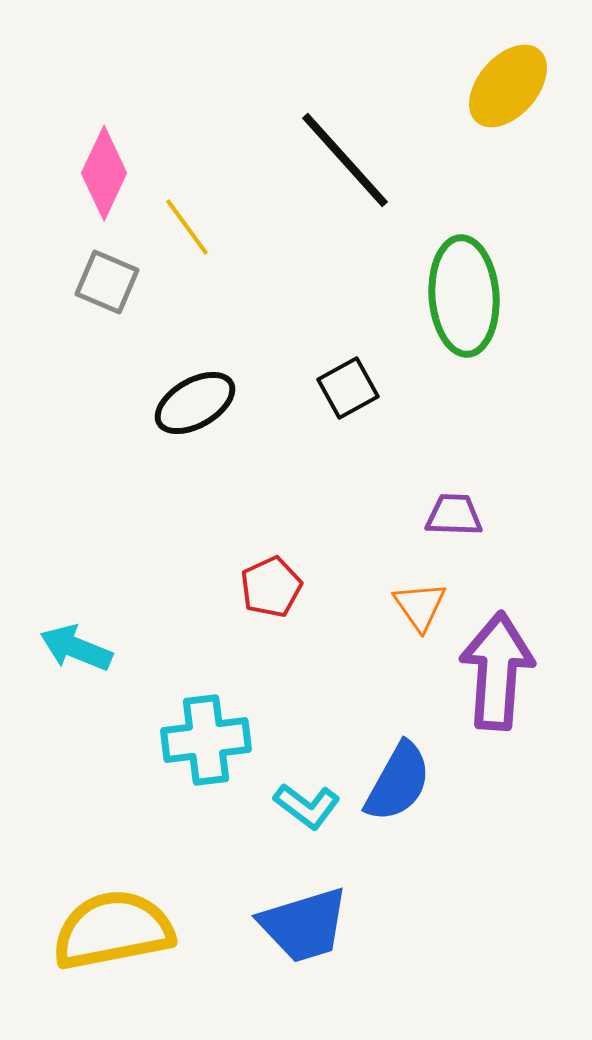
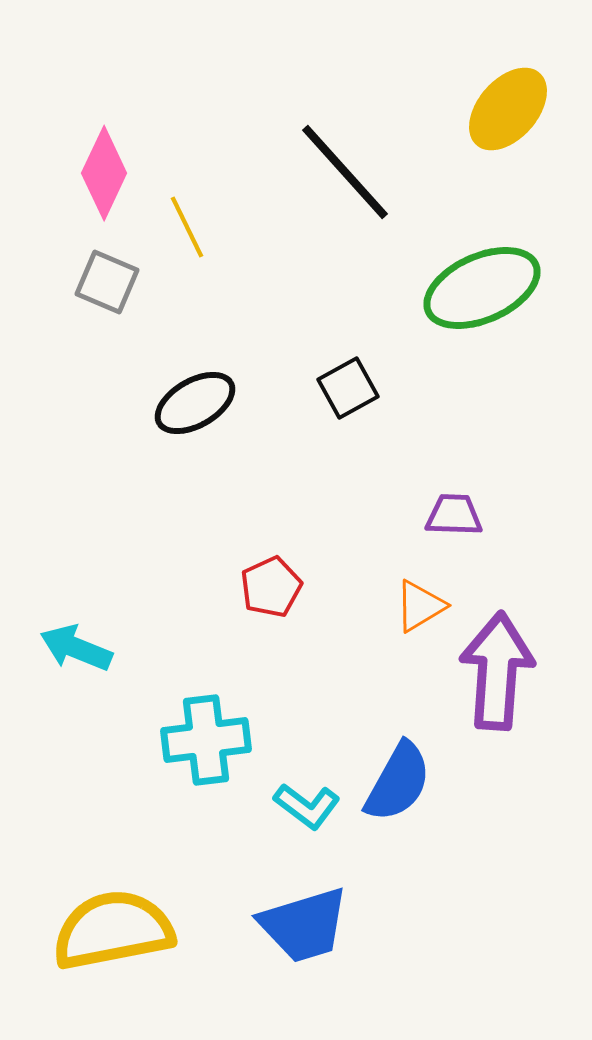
yellow ellipse: moved 23 px down
black line: moved 12 px down
yellow line: rotated 10 degrees clockwise
green ellipse: moved 18 px right, 8 px up; rotated 70 degrees clockwise
orange triangle: rotated 34 degrees clockwise
